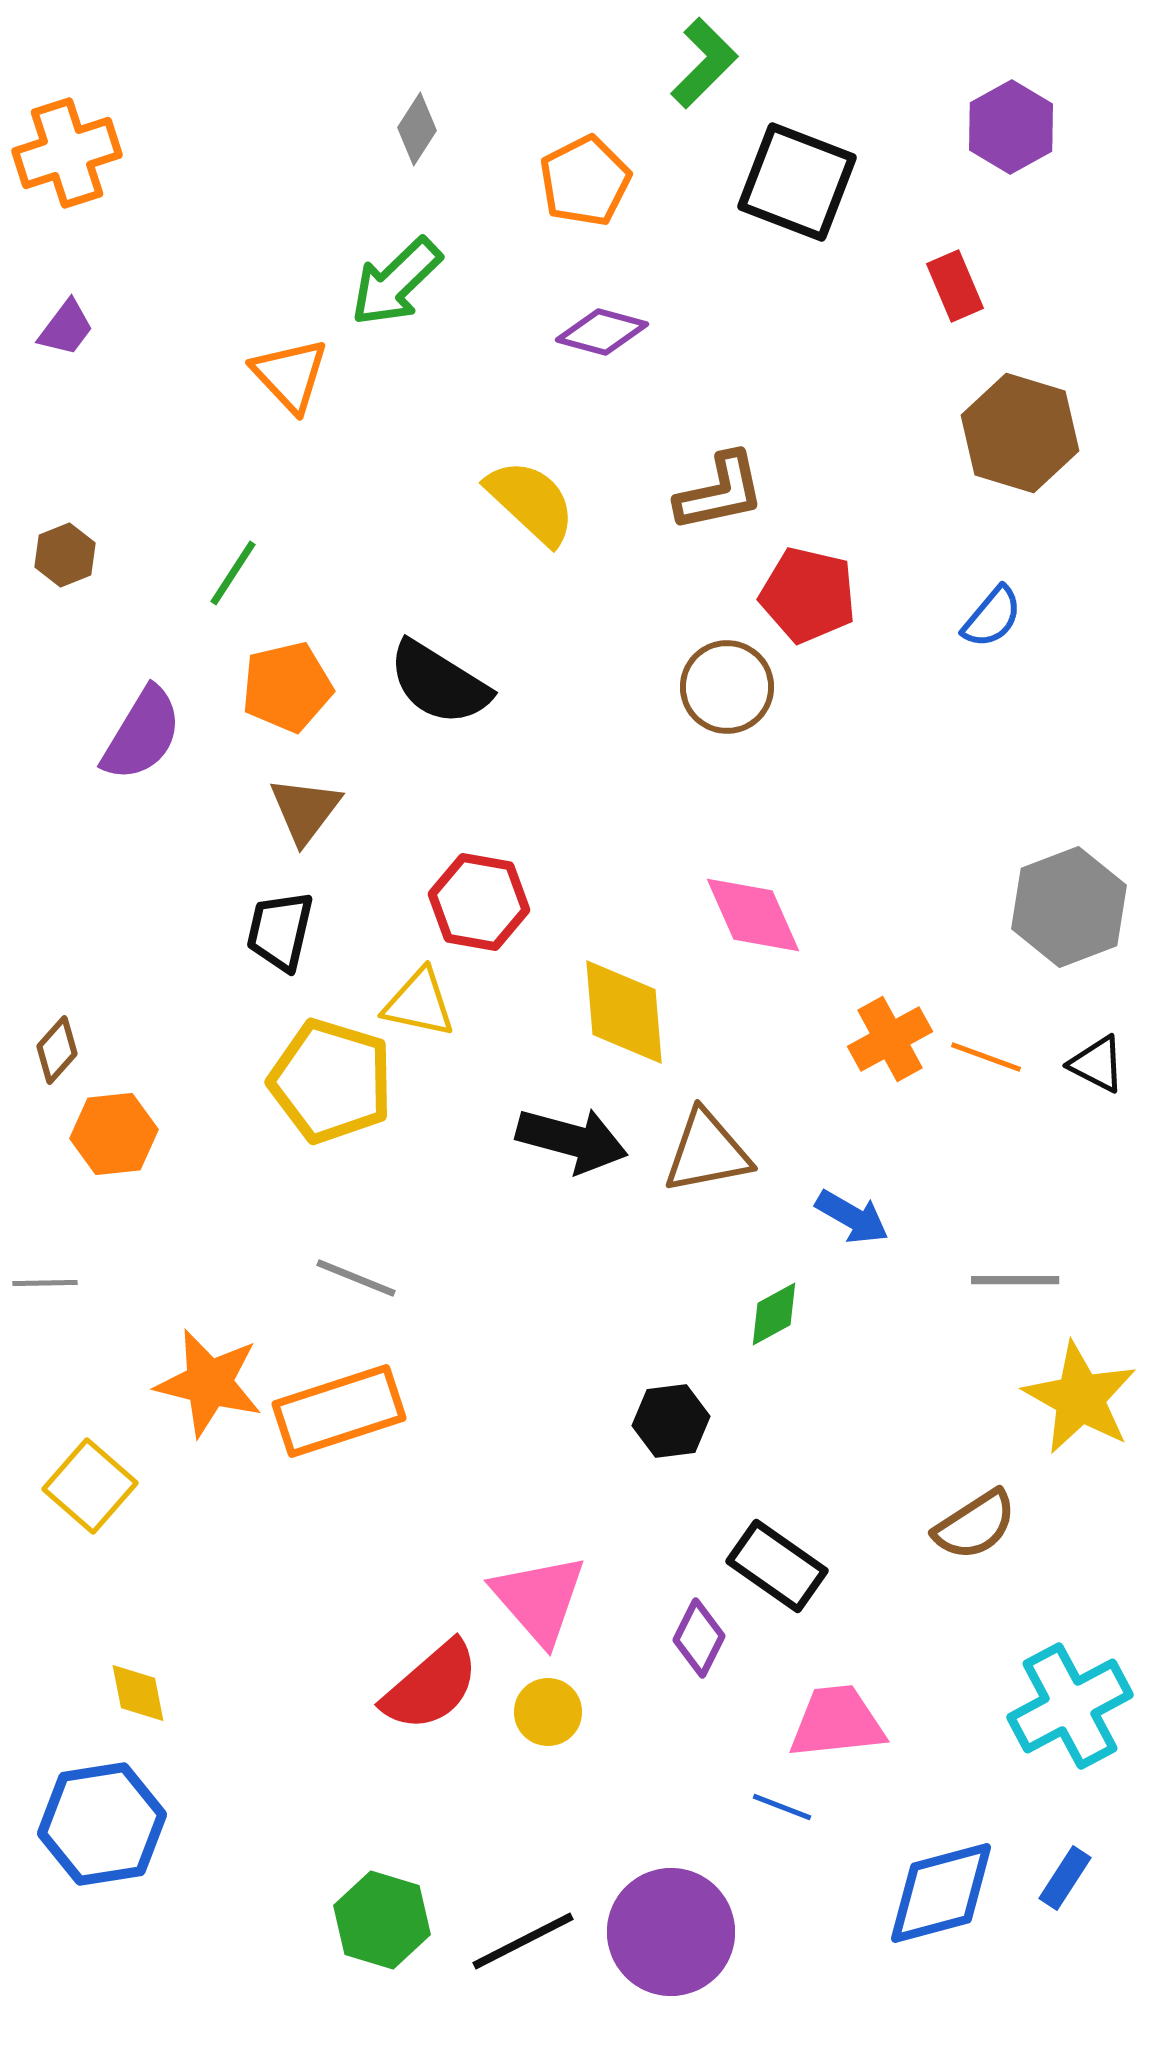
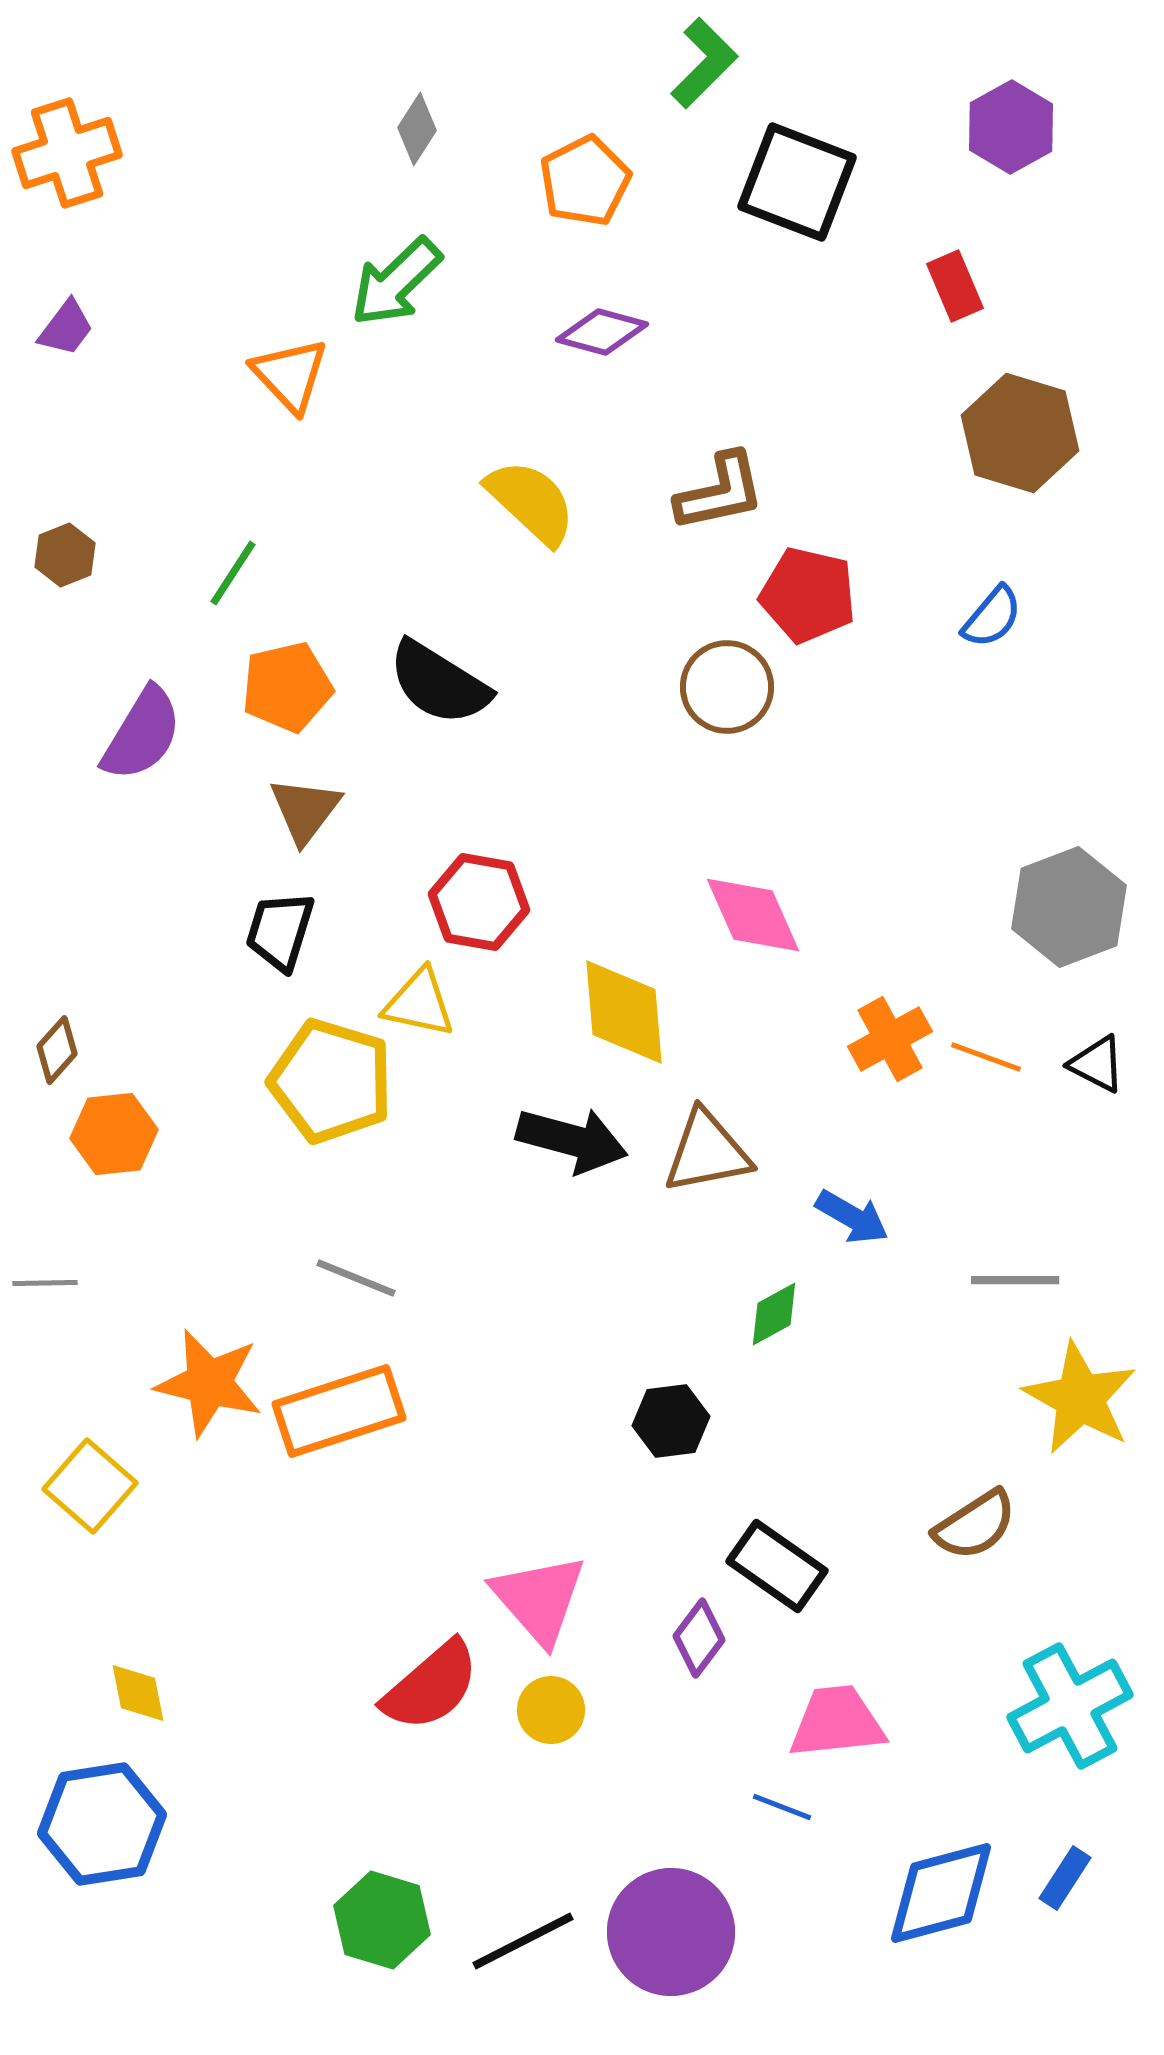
black trapezoid at (280, 931): rotated 4 degrees clockwise
purple diamond at (699, 1638): rotated 10 degrees clockwise
yellow circle at (548, 1712): moved 3 px right, 2 px up
